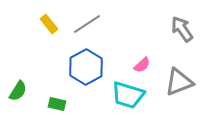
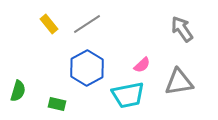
blue hexagon: moved 1 px right, 1 px down
gray triangle: rotated 12 degrees clockwise
green semicircle: rotated 15 degrees counterclockwise
cyan trapezoid: rotated 28 degrees counterclockwise
